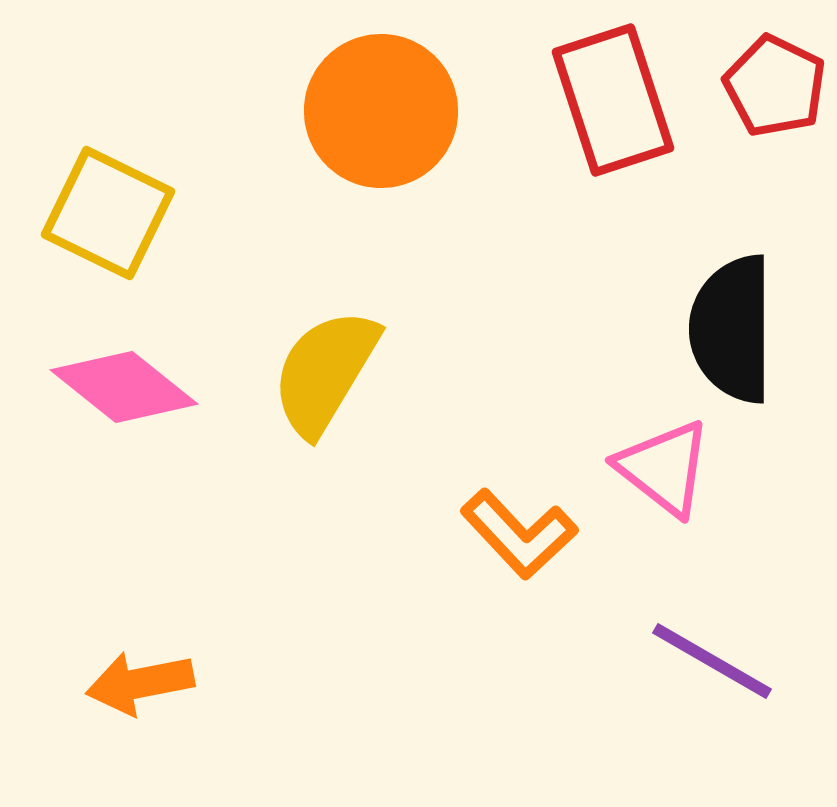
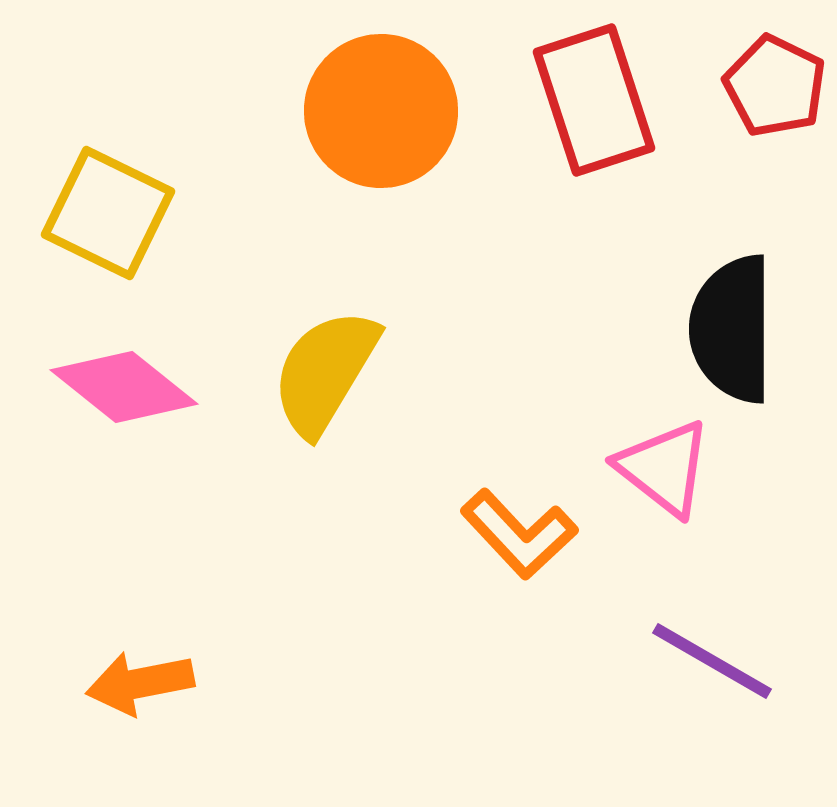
red rectangle: moved 19 px left
